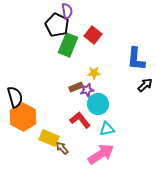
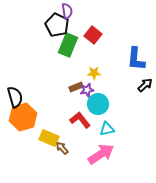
orange hexagon: rotated 16 degrees clockwise
